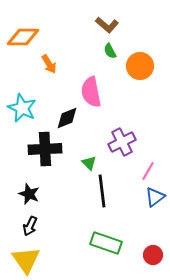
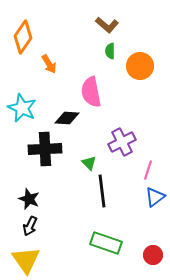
orange diamond: rotated 56 degrees counterclockwise
green semicircle: rotated 28 degrees clockwise
black diamond: rotated 25 degrees clockwise
pink line: moved 1 px up; rotated 12 degrees counterclockwise
black star: moved 5 px down
